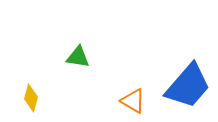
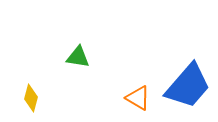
orange triangle: moved 5 px right, 3 px up
